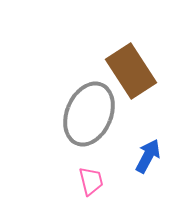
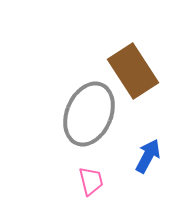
brown rectangle: moved 2 px right
